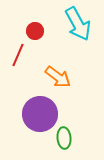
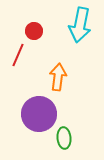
cyan arrow: moved 2 px right, 1 px down; rotated 40 degrees clockwise
red circle: moved 1 px left
orange arrow: rotated 120 degrees counterclockwise
purple circle: moved 1 px left
